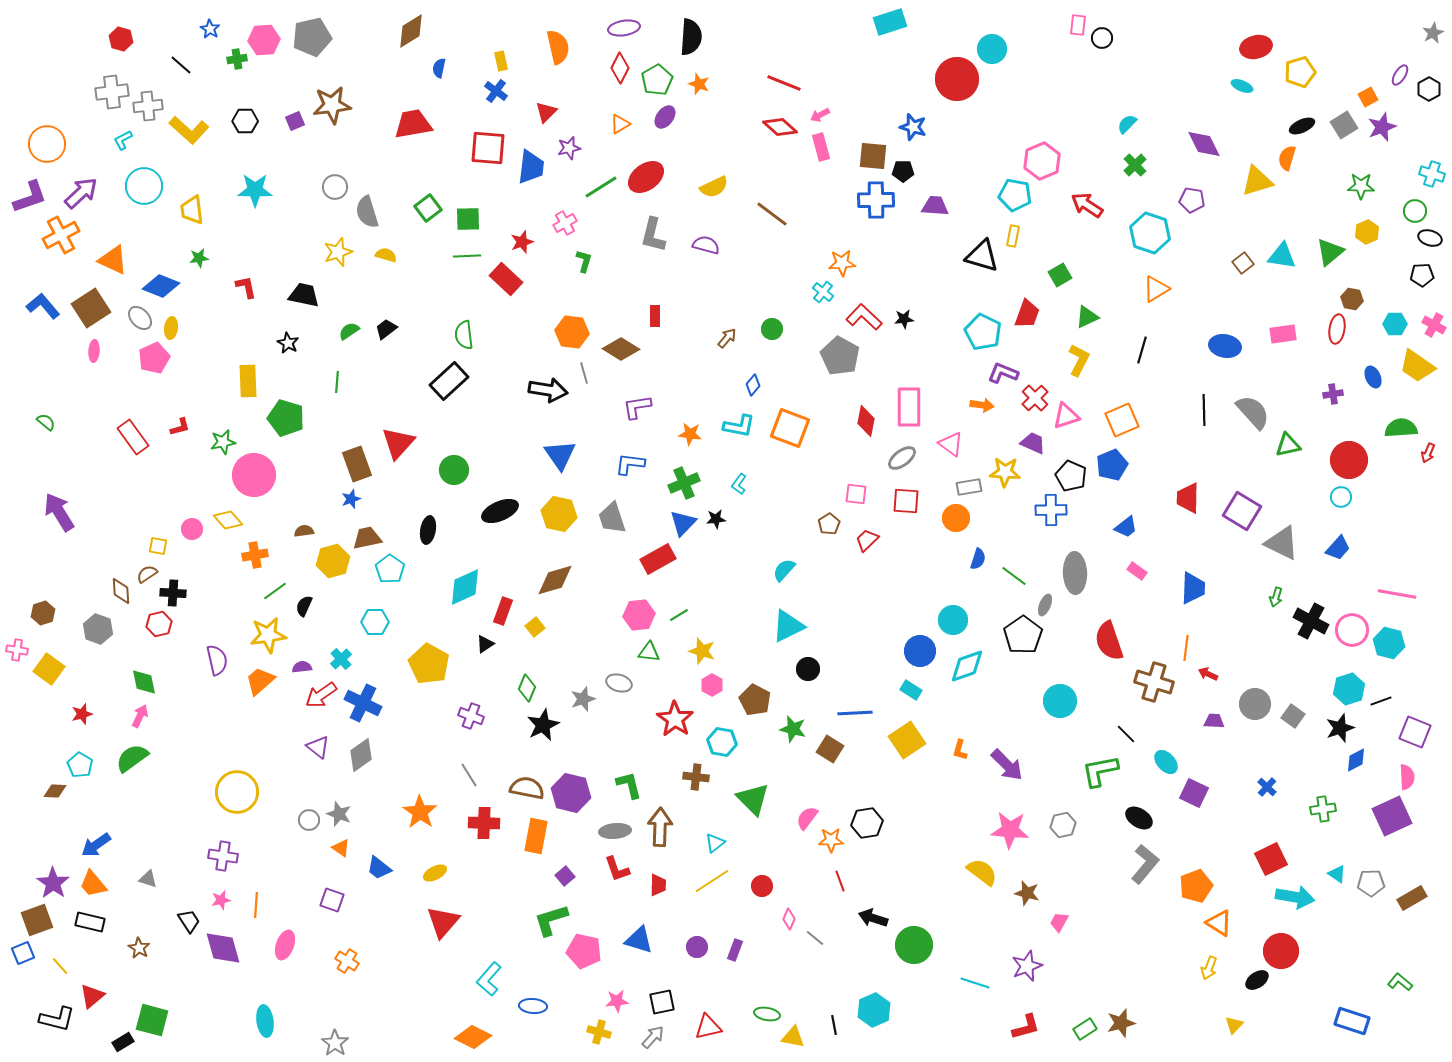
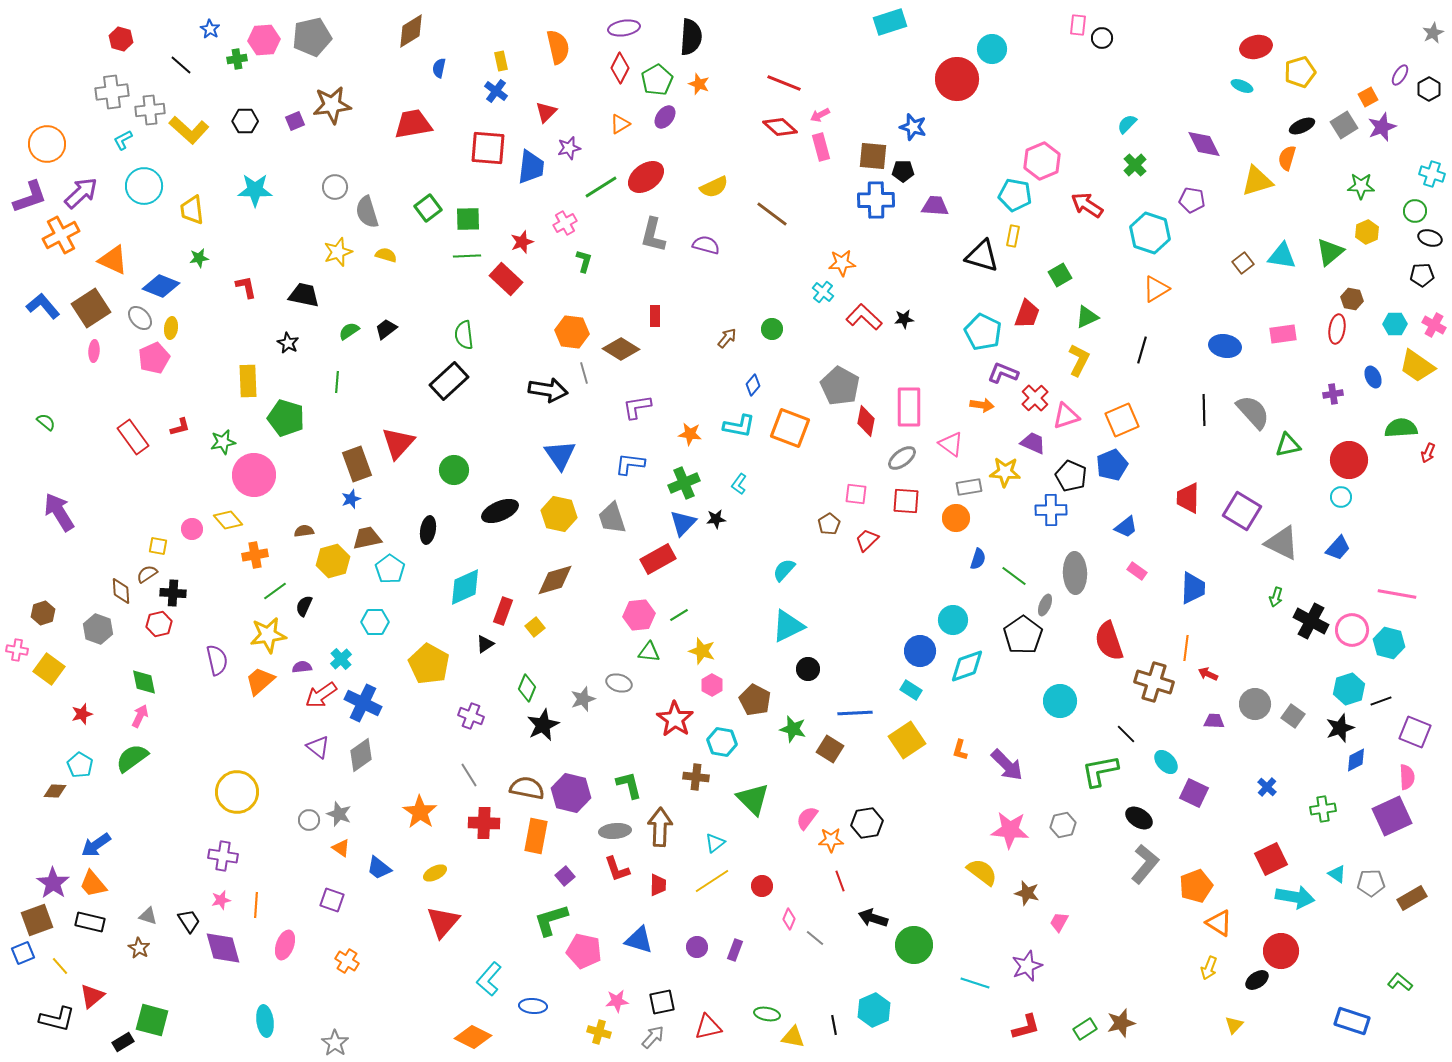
gray cross at (148, 106): moved 2 px right, 4 px down
gray pentagon at (840, 356): moved 30 px down
gray triangle at (148, 879): moved 37 px down
